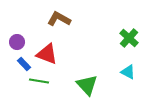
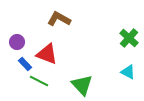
blue rectangle: moved 1 px right
green line: rotated 18 degrees clockwise
green triangle: moved 5 px left
